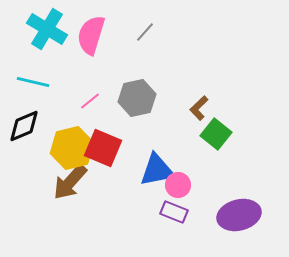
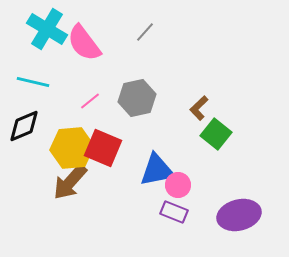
pink semicircle: moved 7 px left, 8 px down; rotated 54 degrees counterclockwise
yellow hexagon: rotated 9 degrees clockwise
